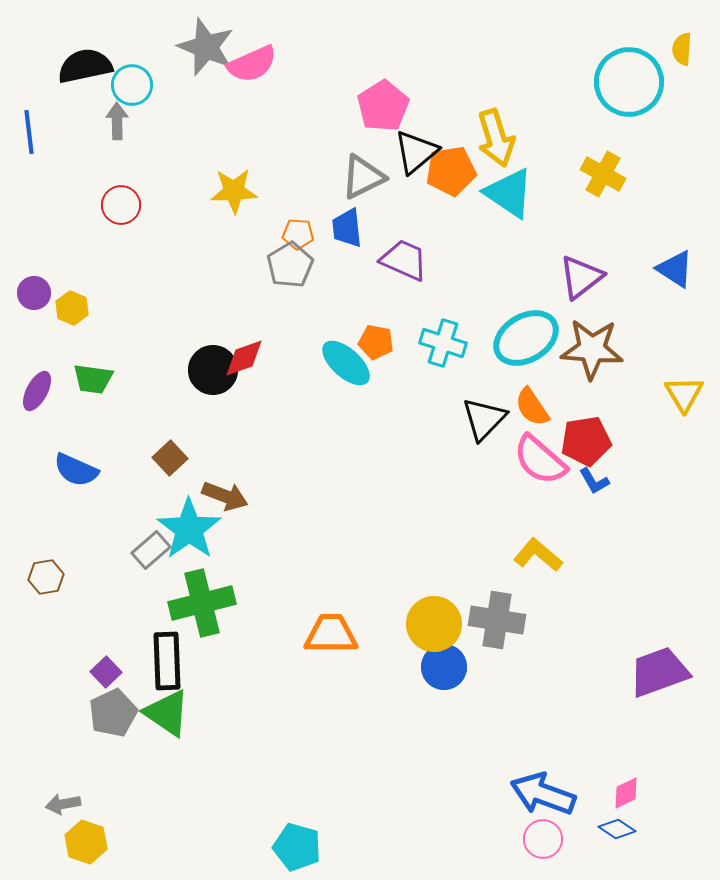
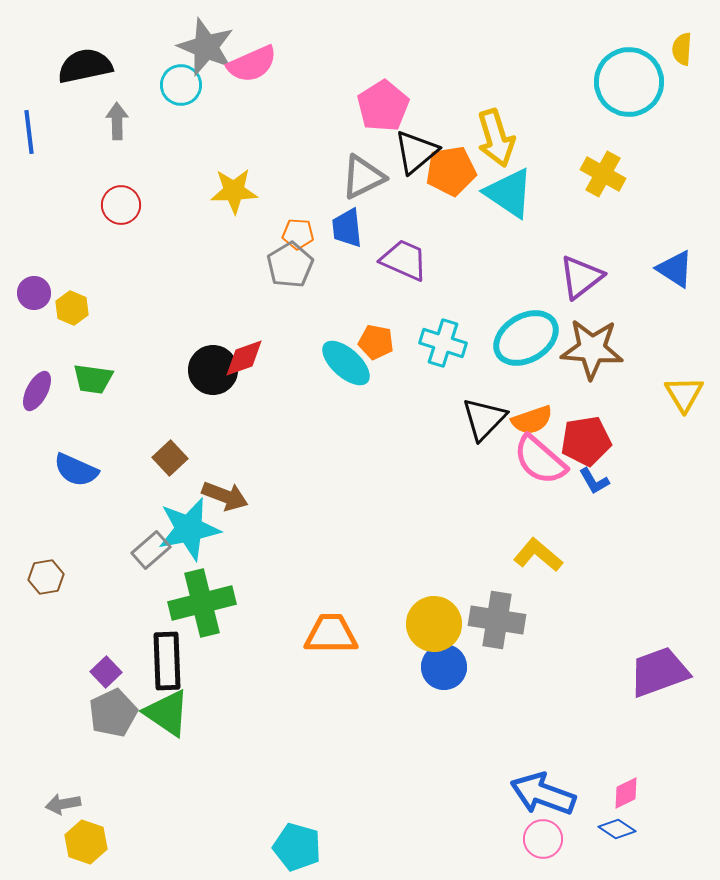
cyan circle at (132, 85): moved 49 px right
orange semicircle at (532, 407): moved 13 px down; rotated 75 degrees counterclockwise
cyan star at (189, 529): rotated 24 degrees clockwise
